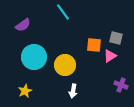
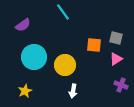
pink triangle: moved 6 px right, 3 px down
